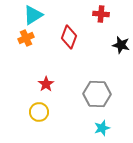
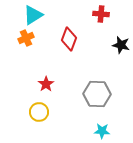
red diamond: moved 2 px down
cyan star: moved 3 px down; rotated 21 degrees clockwise
